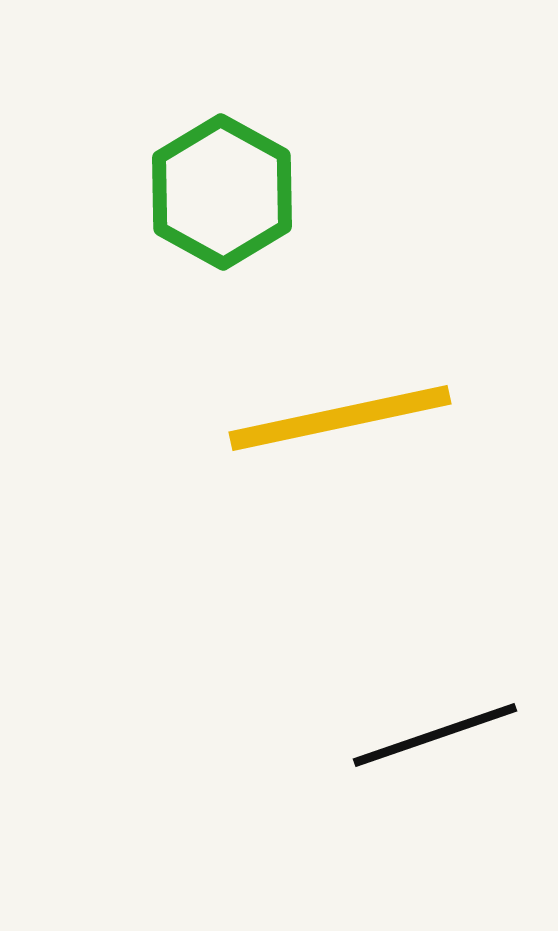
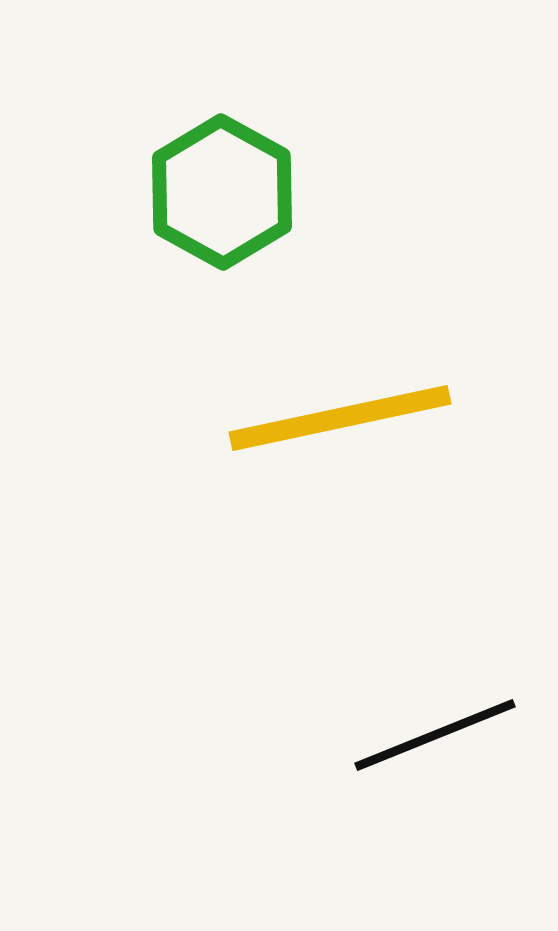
black line: rotated 3 degrees counterclockwise
